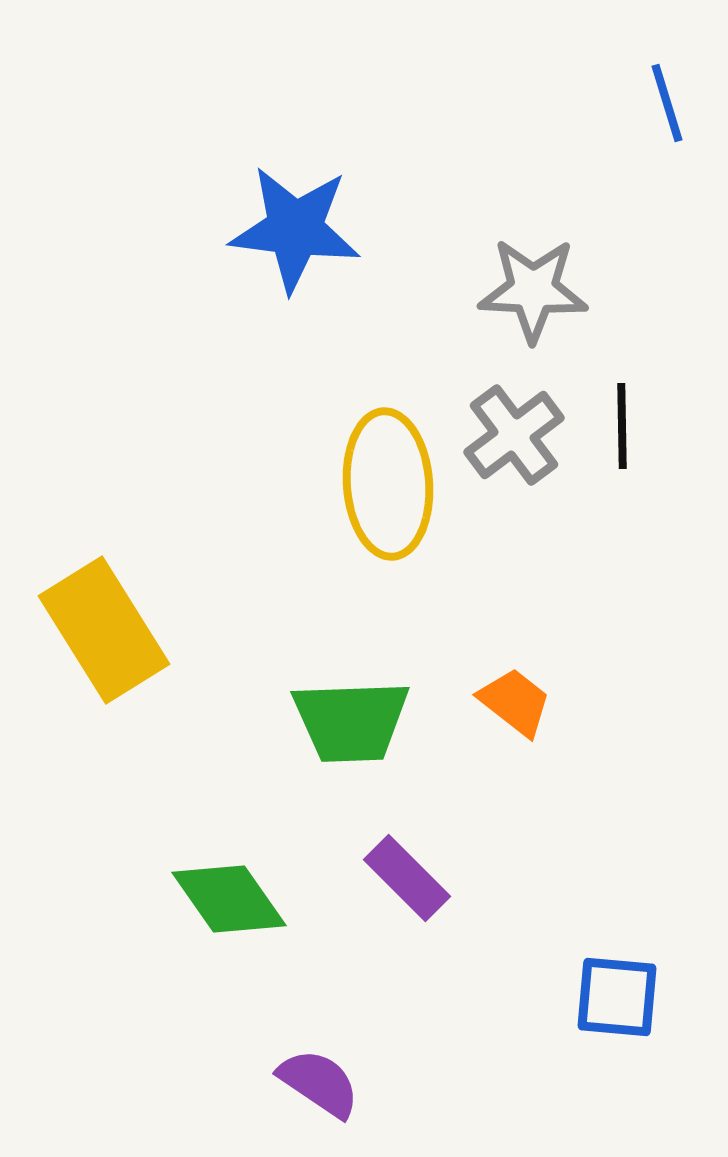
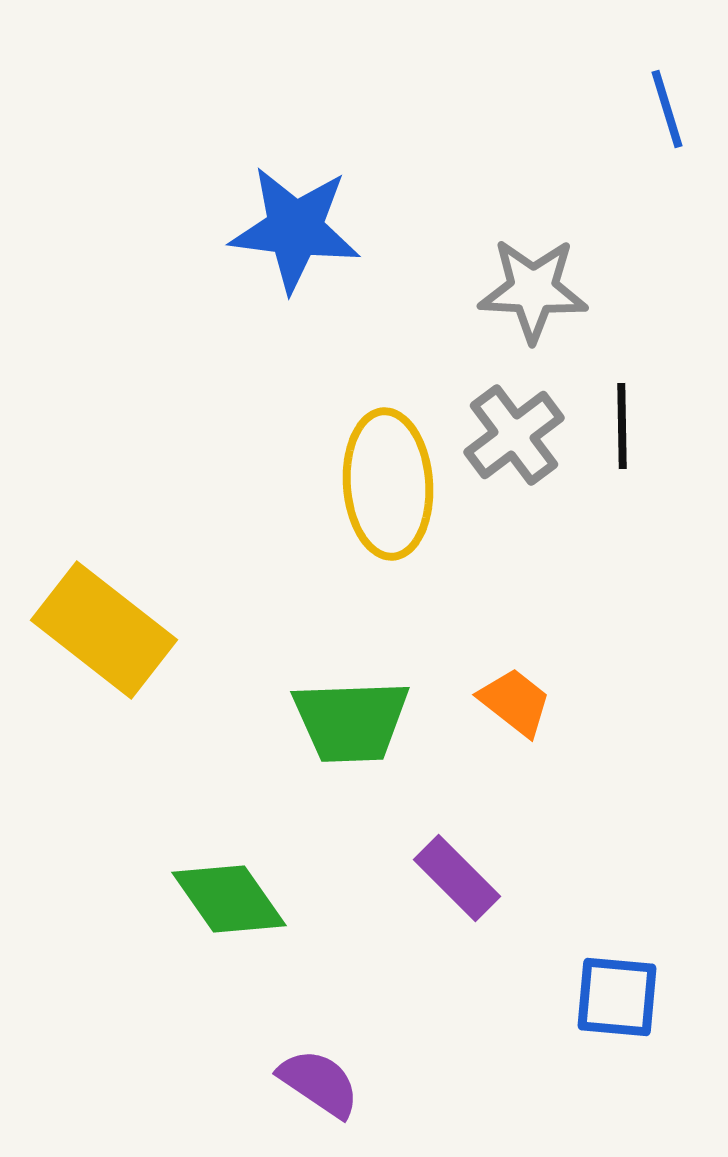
blue line: moved 6 px down
yellow rectangle: rotated 20 degrees counterclockwise
purple rectangle: moved 50 px right
